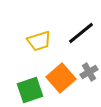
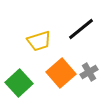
black line: moved 4 px up
orange square: moved 5 px up
green square: moved 11 px left, 7 px up; rotated 24 degrees counterclockwise
